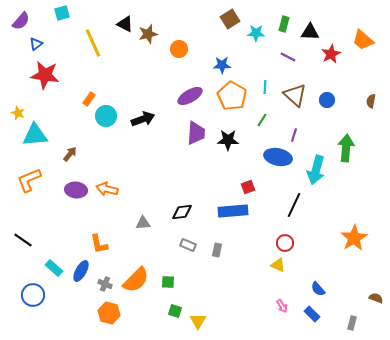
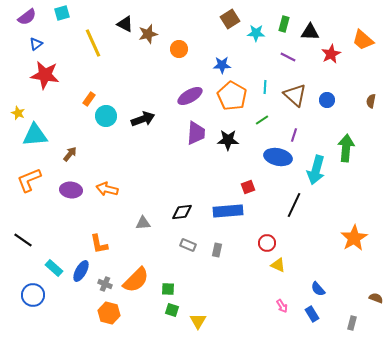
purple semicircle at (21, 21): moved 6 px right, 4 px up; rotated 12 degrees clockwise
green line at (262, 120): rotated 24 degrees clockwise
purple ellipse at (76, 190): moved 5 px left
blue rectangle at (233, 211): moved 5 px left
red circle at (285, 243): moved 18 px left
green square at (168, 282): moved 7 px down
green square at (175, 311): moved 3 px left, 1 px up
blue rectangle at (312, 314): rotated 14 degrees clockwise
